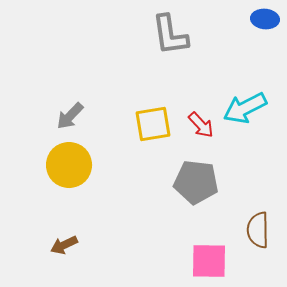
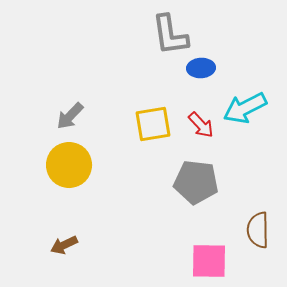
blue ellipse: moved 64 px left, 49 px down; rotated 8 degrees counterclockwise
